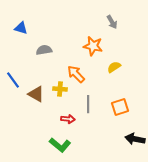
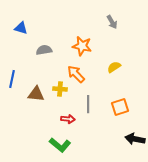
orange star: moved 11 px left
blue line: moved 1 px left, 1 px up; rotated 48 degrees clockwise
brown triangle: rotated 24 degrees counterclockwise
